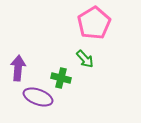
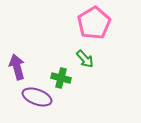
purple arrow: moved 1 px left, 1 px up; rotated 20 degrees counterclockwise
purple ellipse: moved 1 px left
